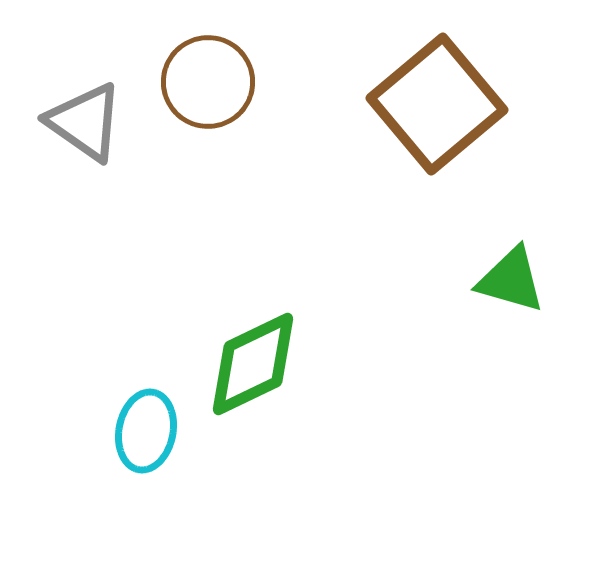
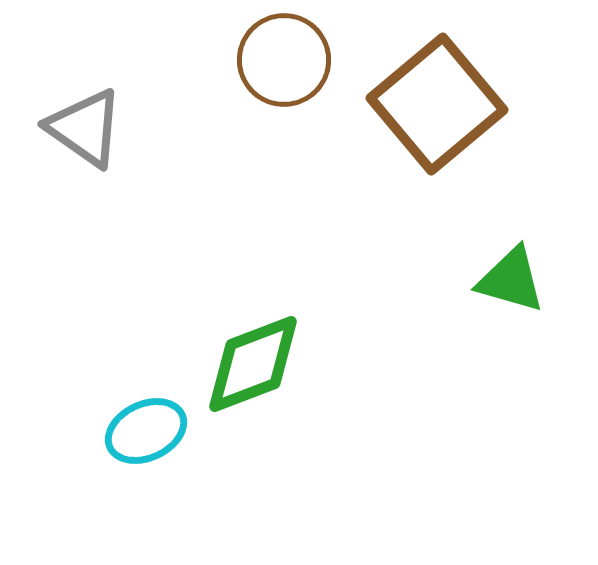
brown circle: moved 76 px right, 22 px up
gray triangle: moved 6 px down
green diamond: rotated 5 degrees clockwise
cyan ellipse: rotated 54 degrees clockwise
